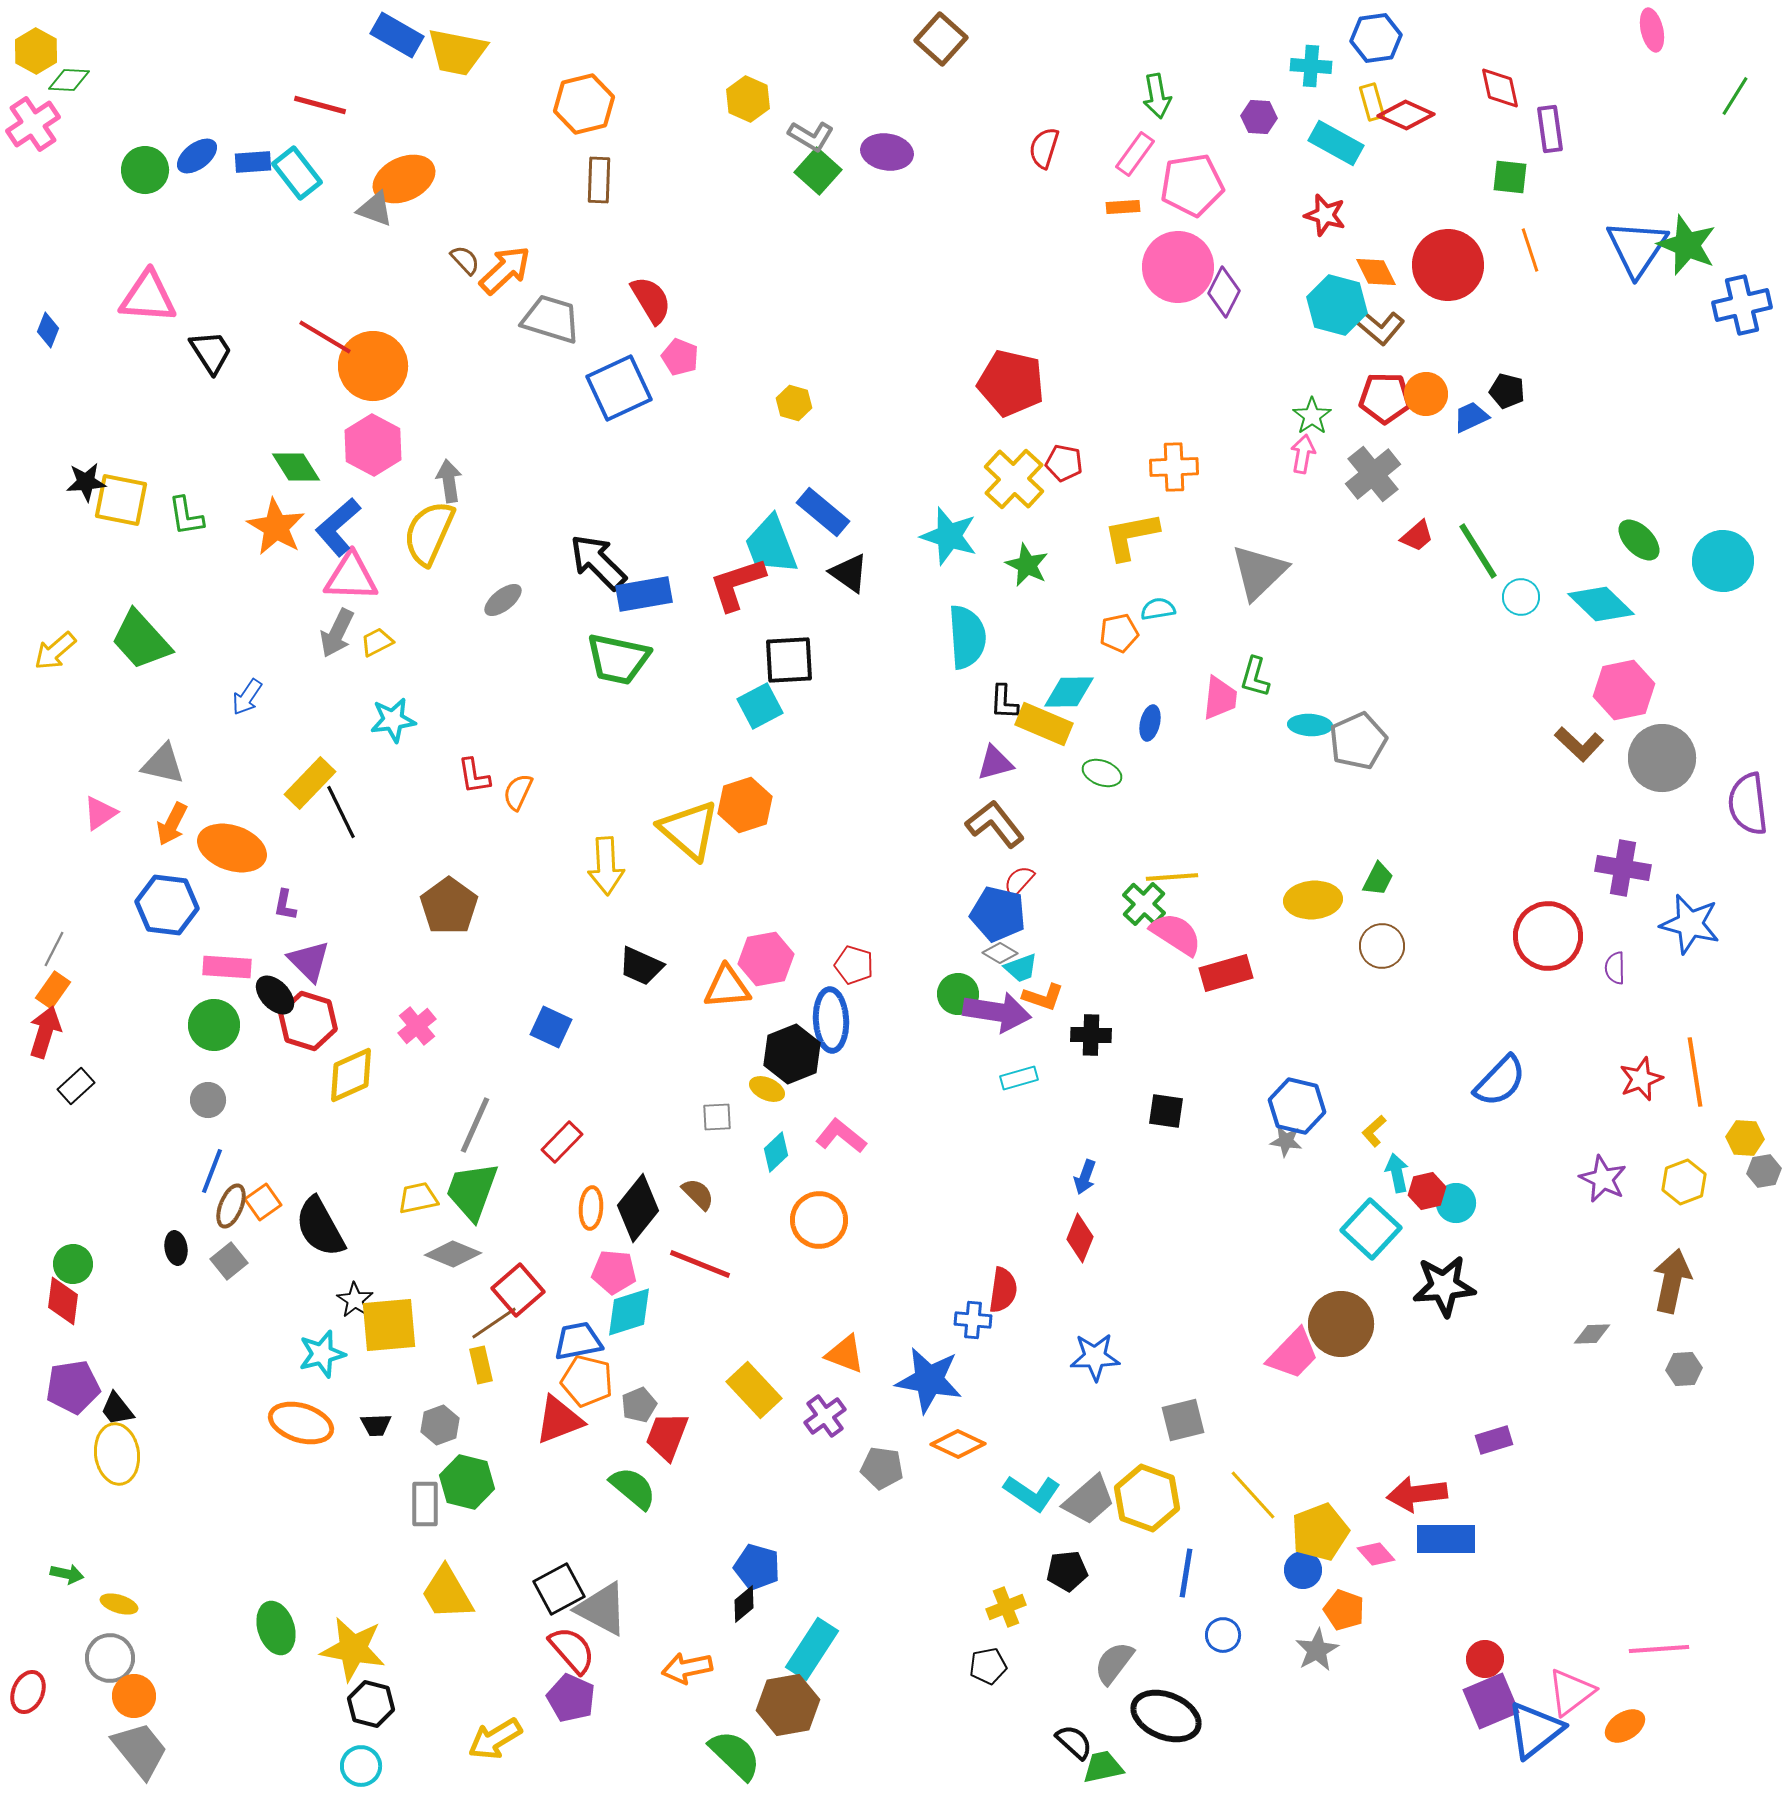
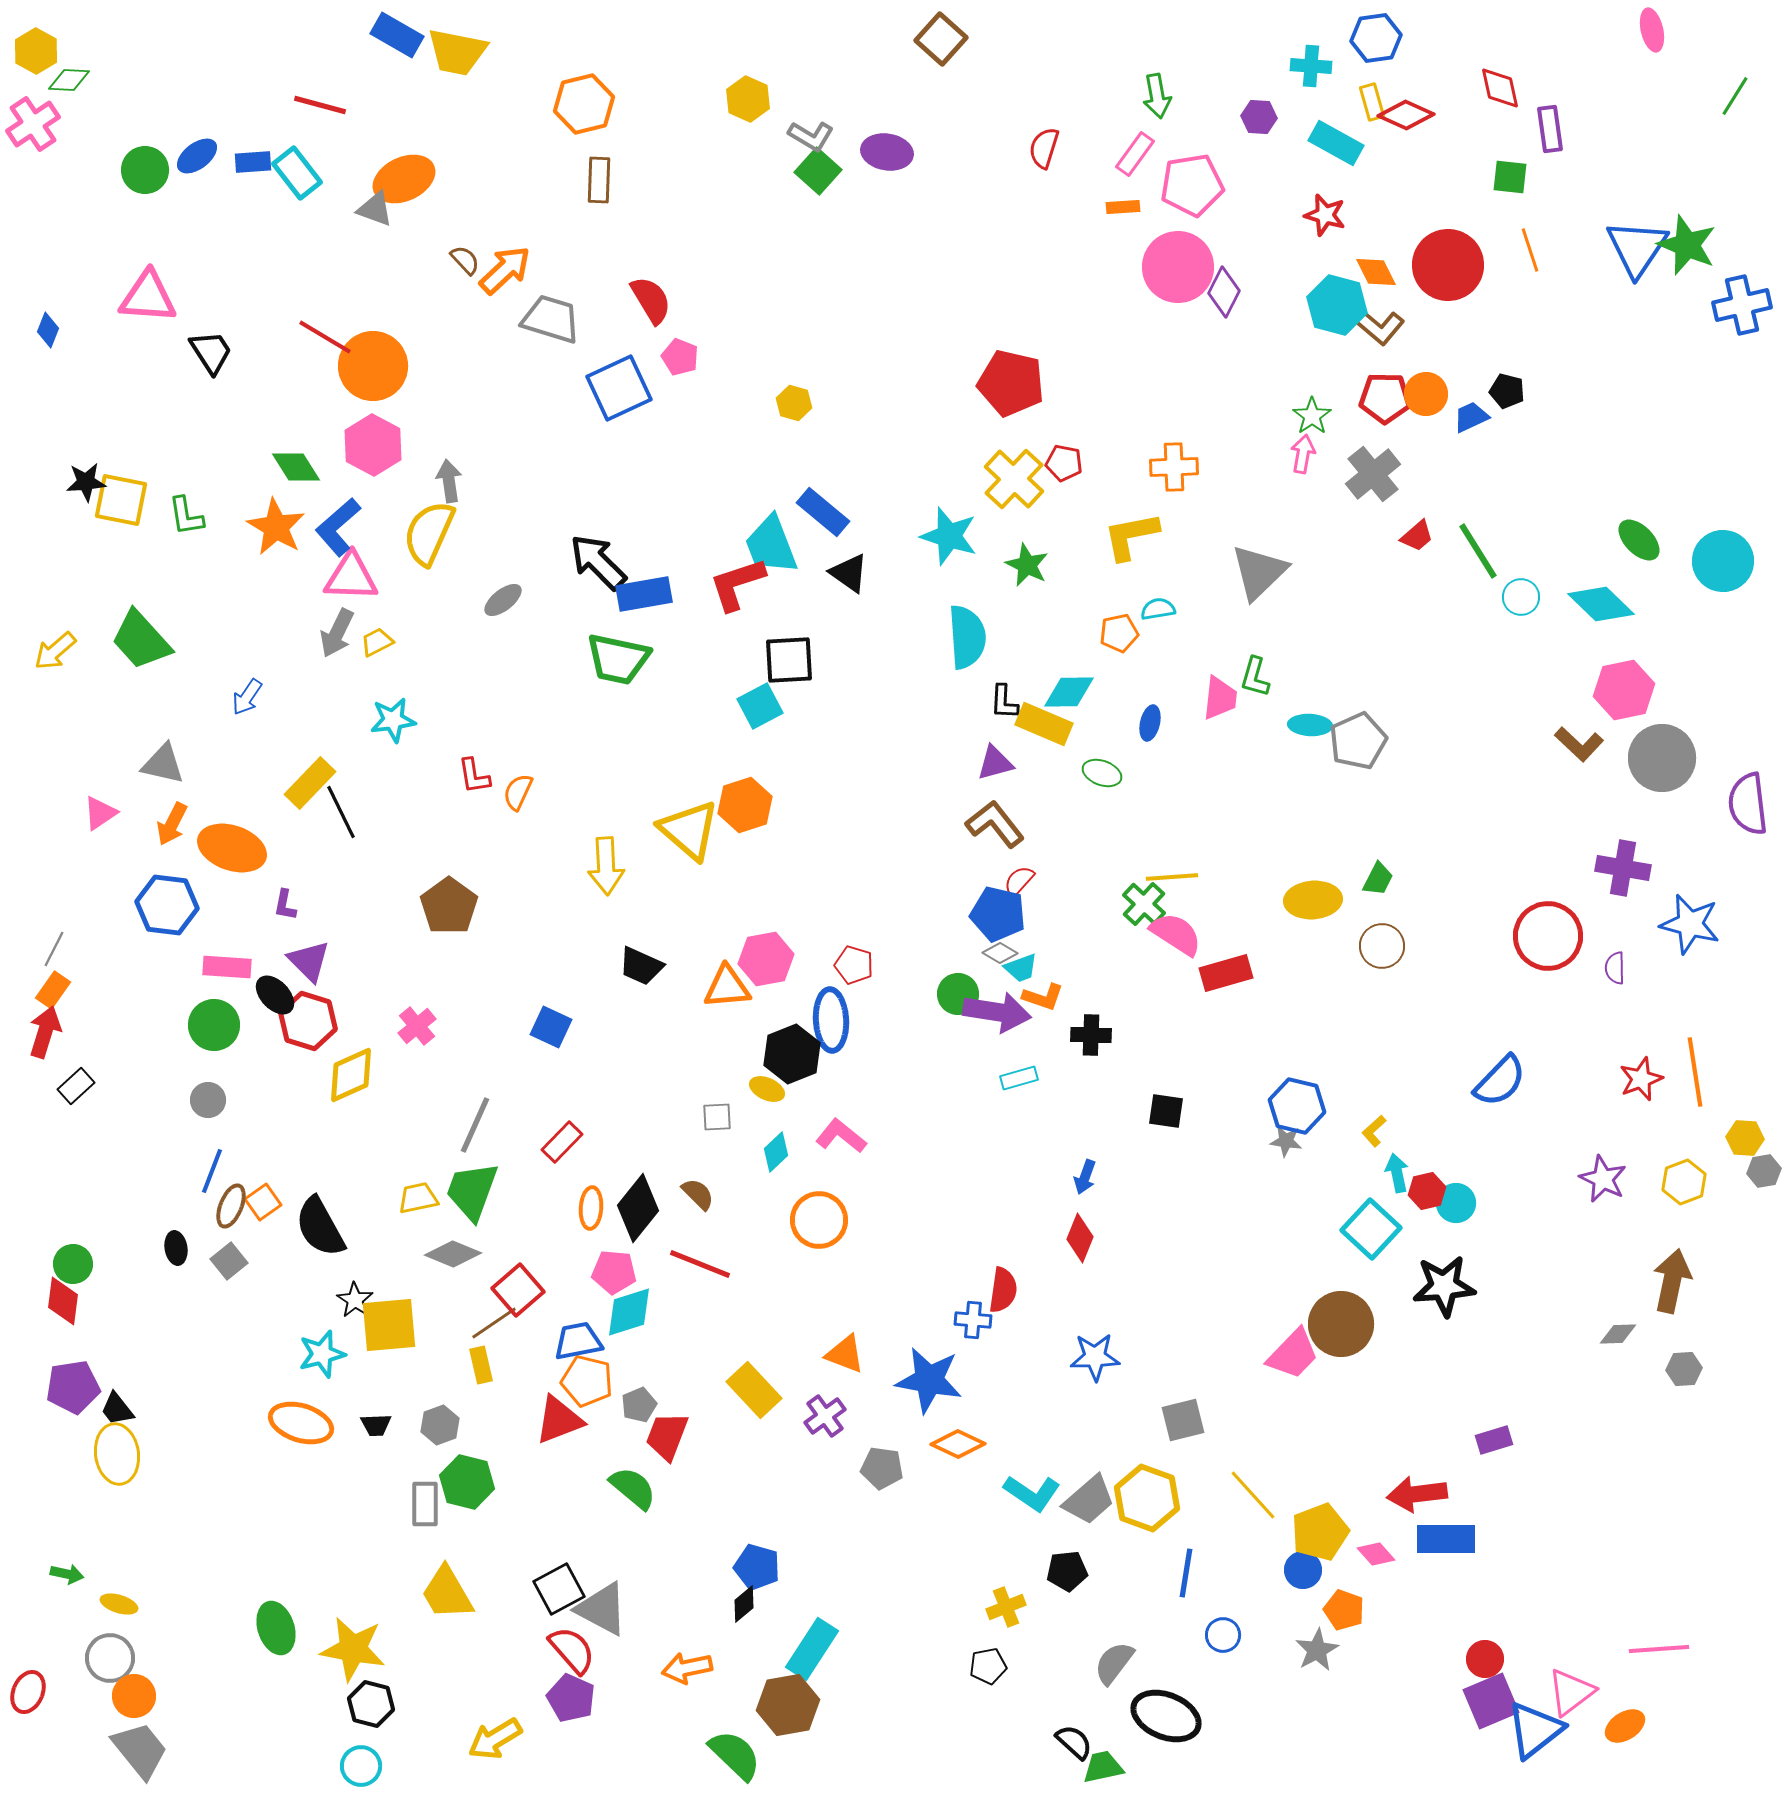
gray diamond at (1592, 1334): moved 26 px right
